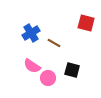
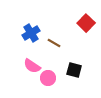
red square: rotated 30 degrees clockwise
black square: moved 2 px right
